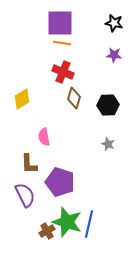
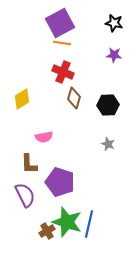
purple square: rotated 28 degrees counterclockwise
pink semicircle: rotated 90 degrees counterclockwise
